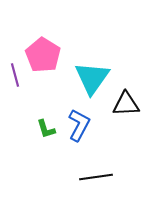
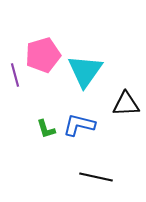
pink pentagon: rotated 24 degrees clockwise
cyan triangle: moved 7 px left, 7 px up
blue L-shape: rotated 104 degrees counterclockwise
black line: rotated 20 degrees clockwise
